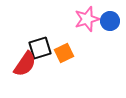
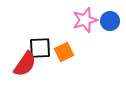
pink star: moved 2 px left, 1 px down
black square: rotated 15 degrees clockwise
orange square: moved 1 px up
